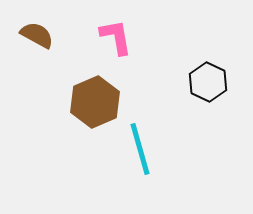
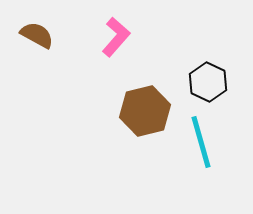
pink L-shape: rotated 51 degrees clockwise
brown hexagon: moved 50 px right, 9 px down; rotated 9 degrees clockwise
cyan line: moved 61 px right, 7 px up
